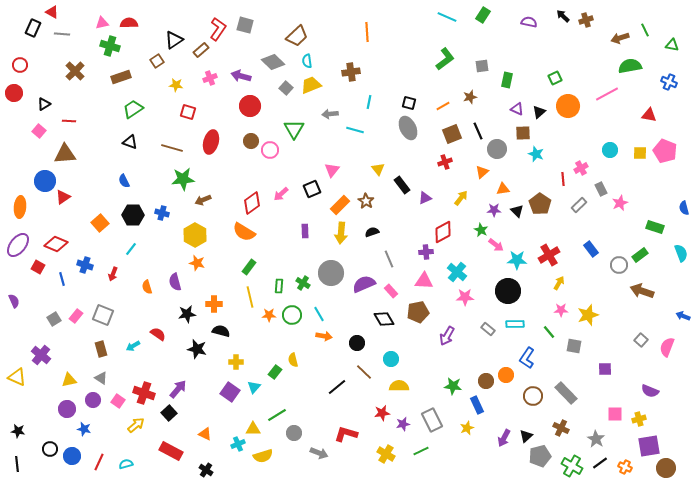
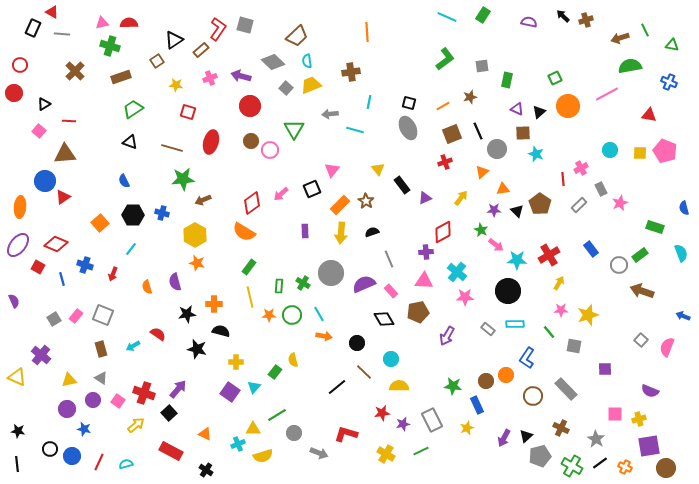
gray rectangle at (566, 393): moved 4 px up
